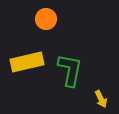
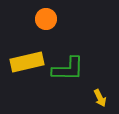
green L-shape: moved 2 px left, 1 px up; rotated 80 degrees clockwise
yellow arrow: moved 1 px left, 1 px up
